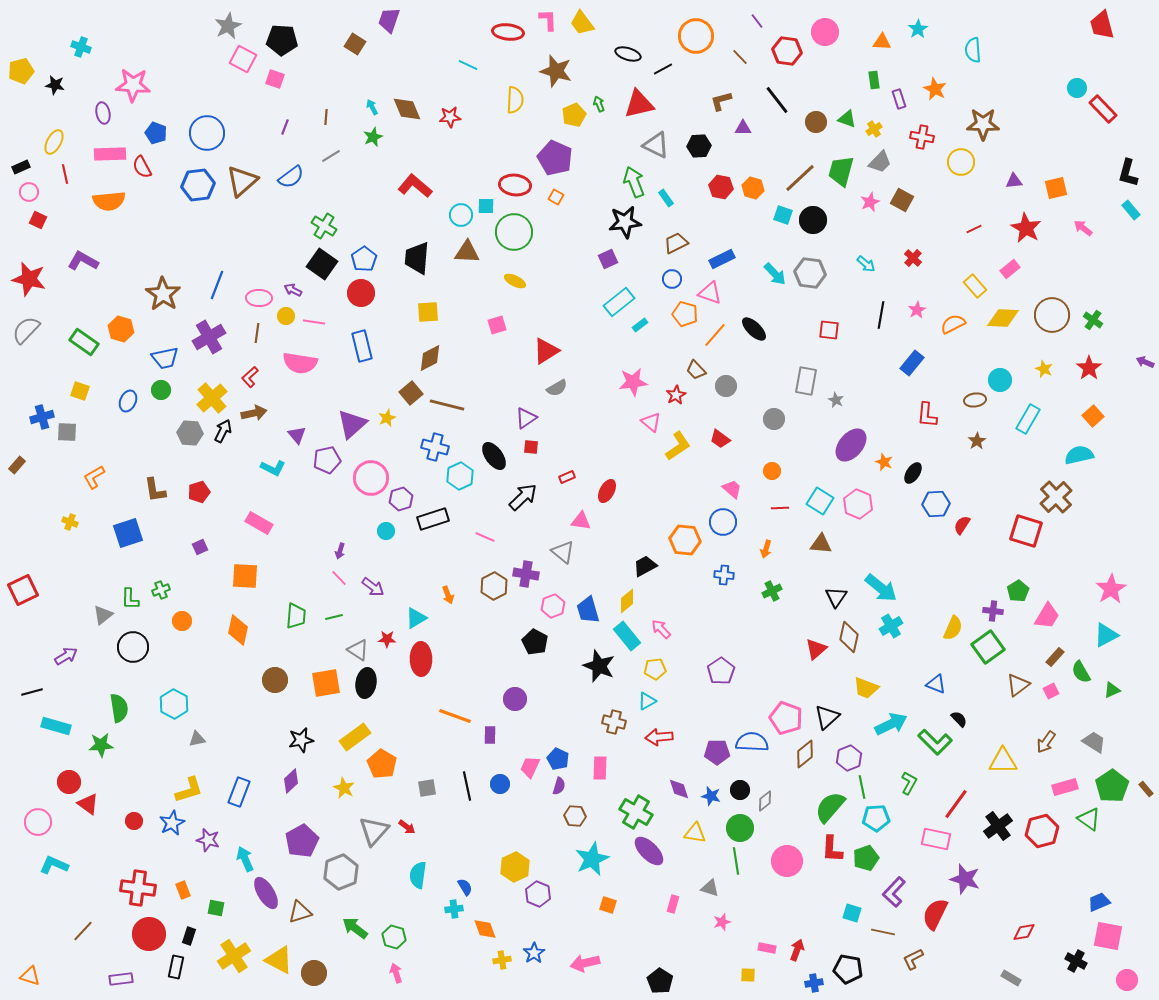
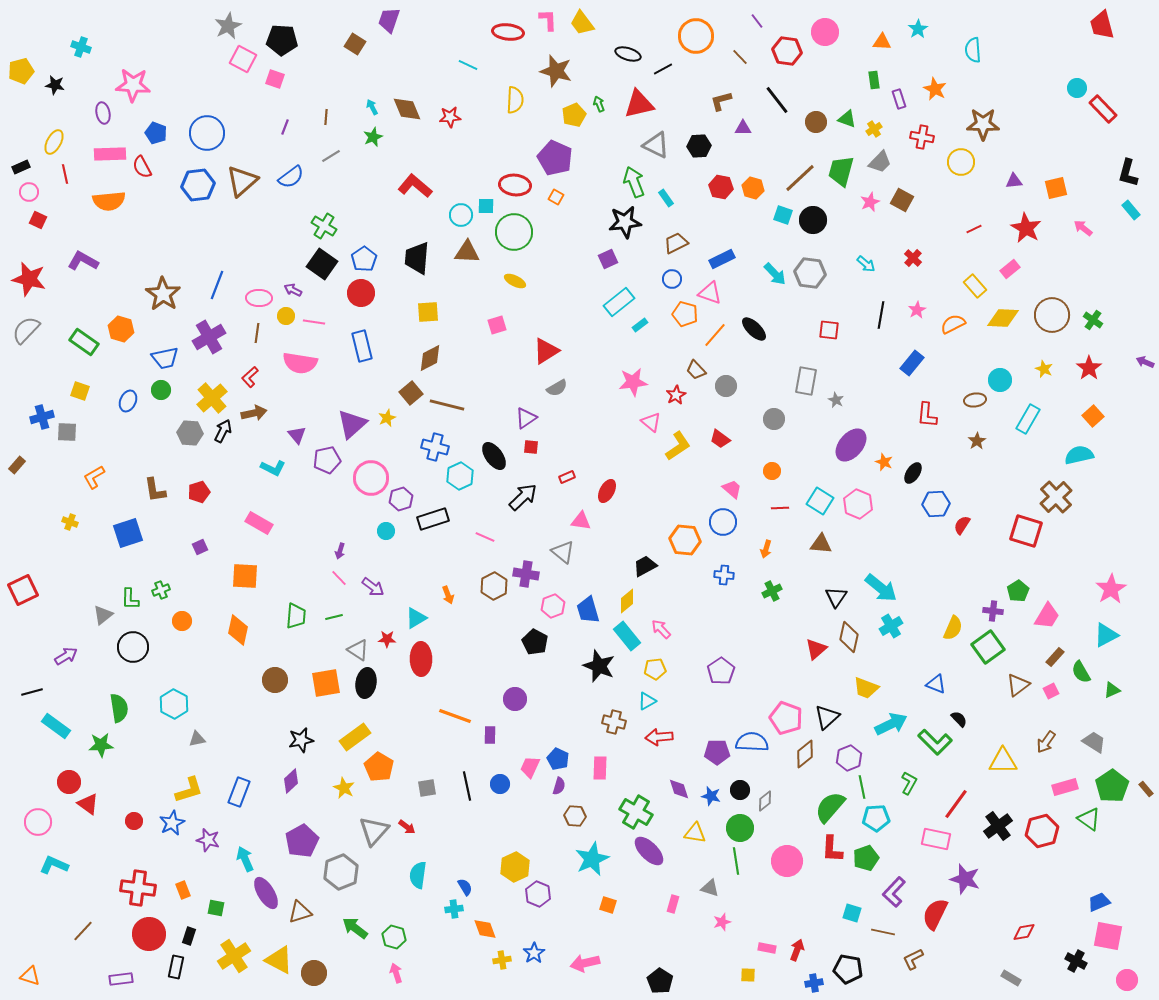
cyan rectangle at (56, 726): rotated 20 degrees clockwise
orange pentagon at (382, 764): moved 3 px left, 3 px down
